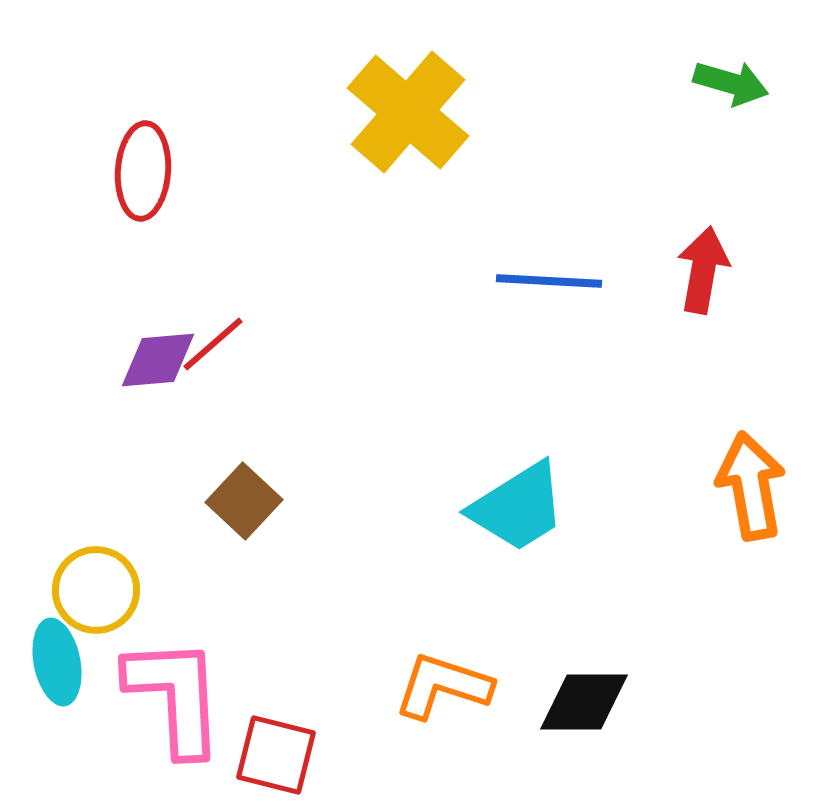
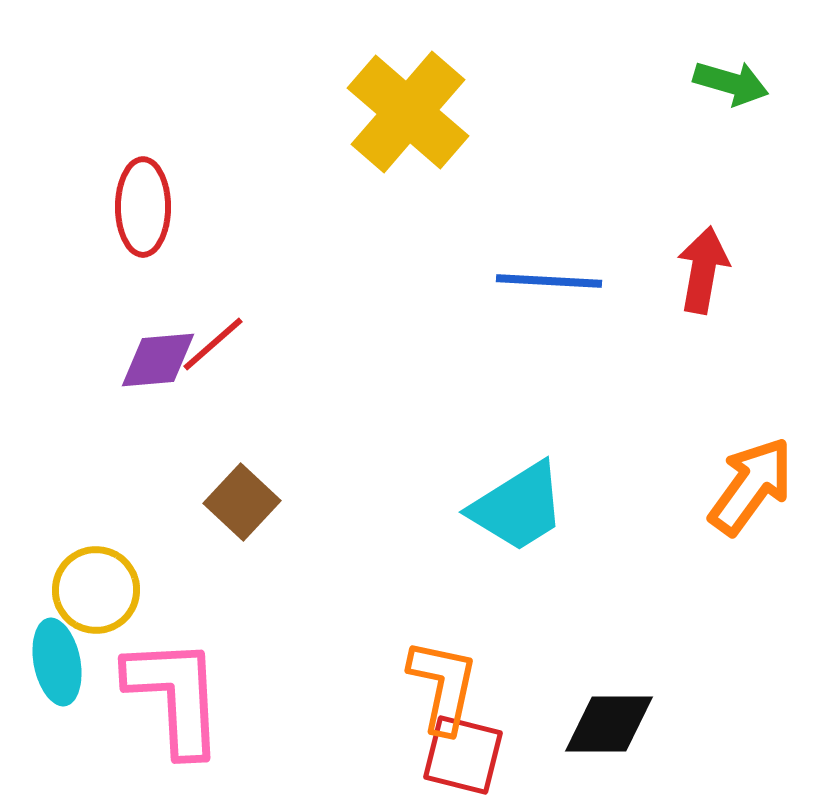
red ellipse: moved 36 px down; rotated 4 degrees counterclockwise
orange arrow: rotated 46 degrees clockwise
brown square: moved 2 px left, 1 px down
orange L-shape: rotated 84 degrees clockwise
black diamond: moved 25 px right, 22 px down
red square: moved 187 px right
